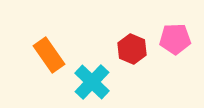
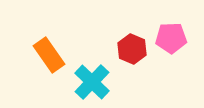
pink pentagon: moved 4 px left, 1 px up
